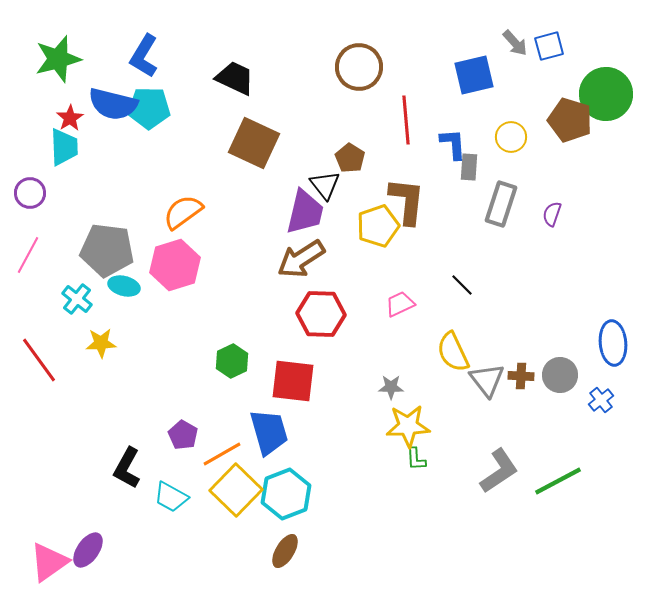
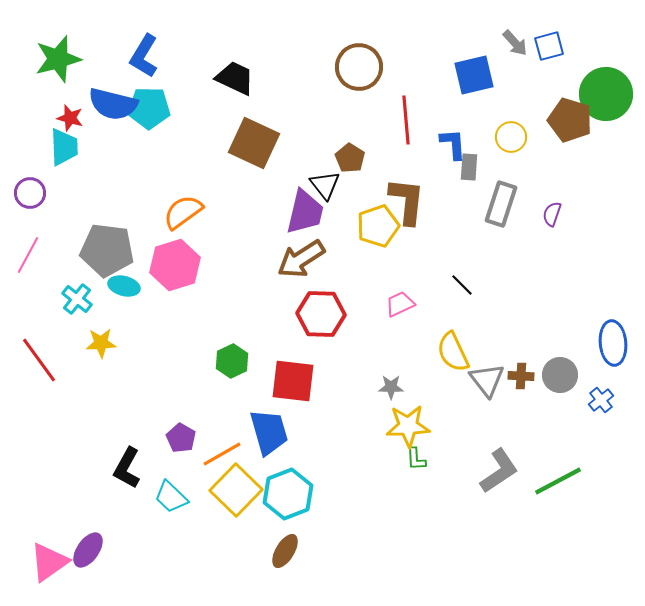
red star at (70, 118): rotated 24 degrees counterclockwise
purple pentagon at (183, 435): moved 2 px left, 3 px down
cyan hexagon at (286, 494): moved 2 px right
cyan trapezoid at (171, 497): rotated 15 degrees clockwise
